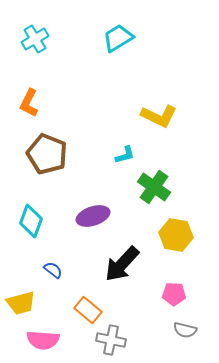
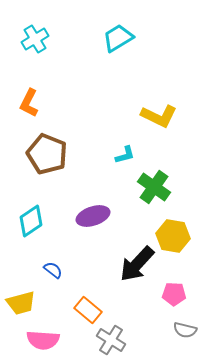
cyan diamond: rotated 36 degrees clockwise
yellow hexagon: moved 3 px left, 1 px down
black arrow: moved 15 px right
gray cross: rotated 20 degrees clockwise
